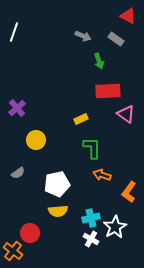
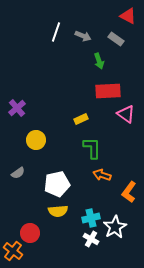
white line: moved 42 px right
